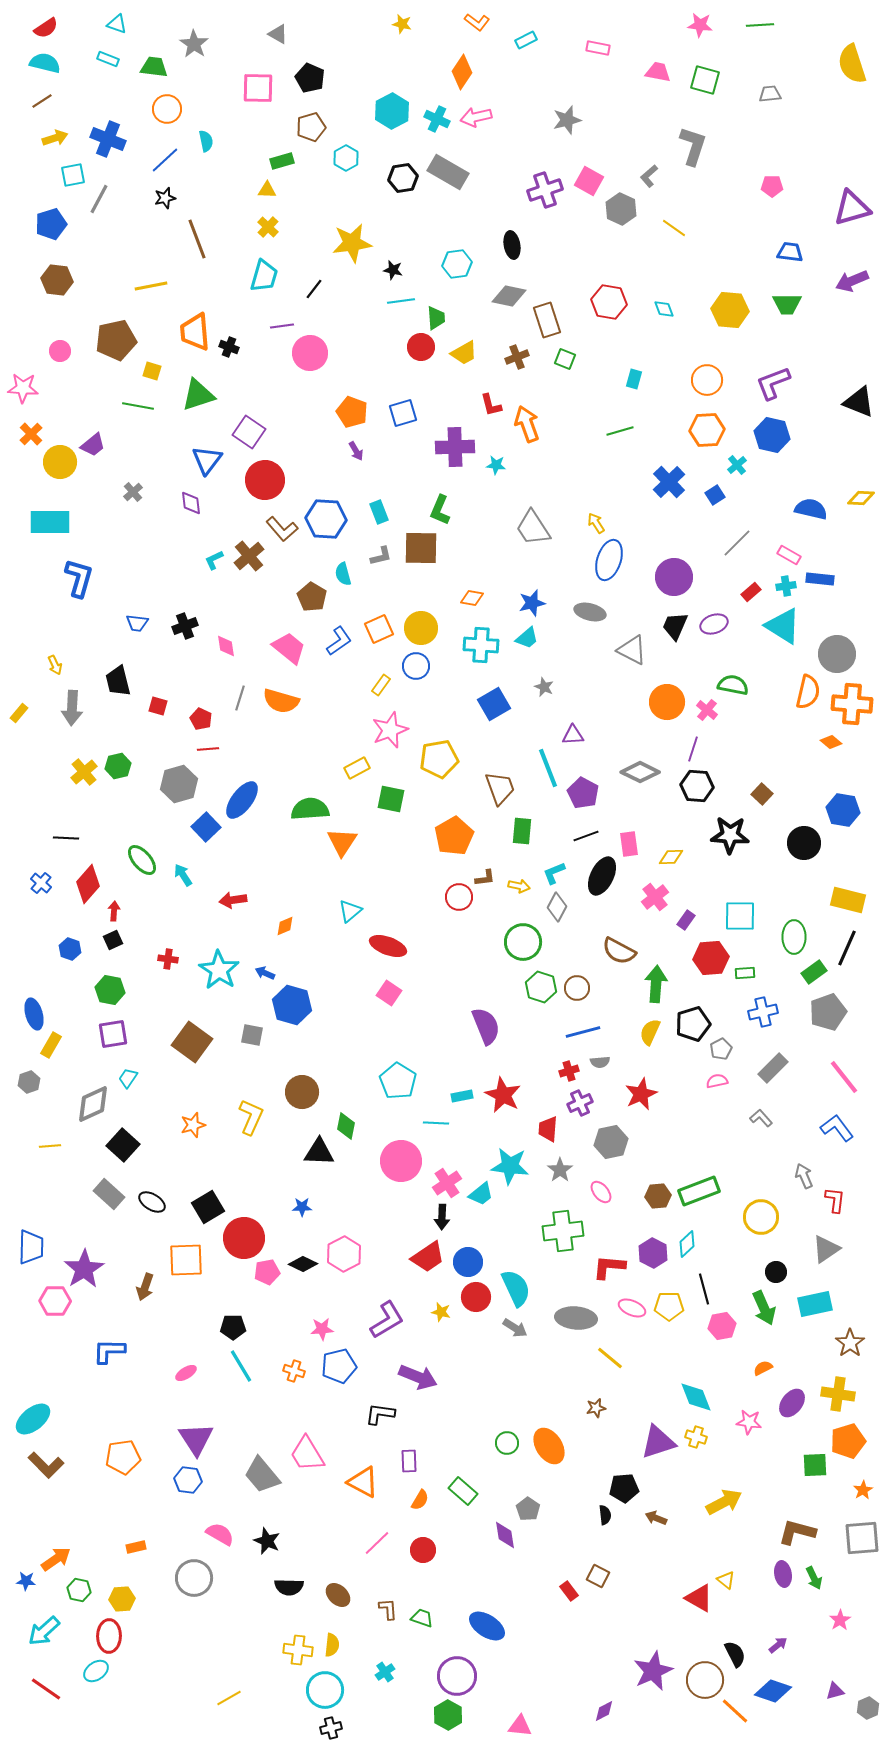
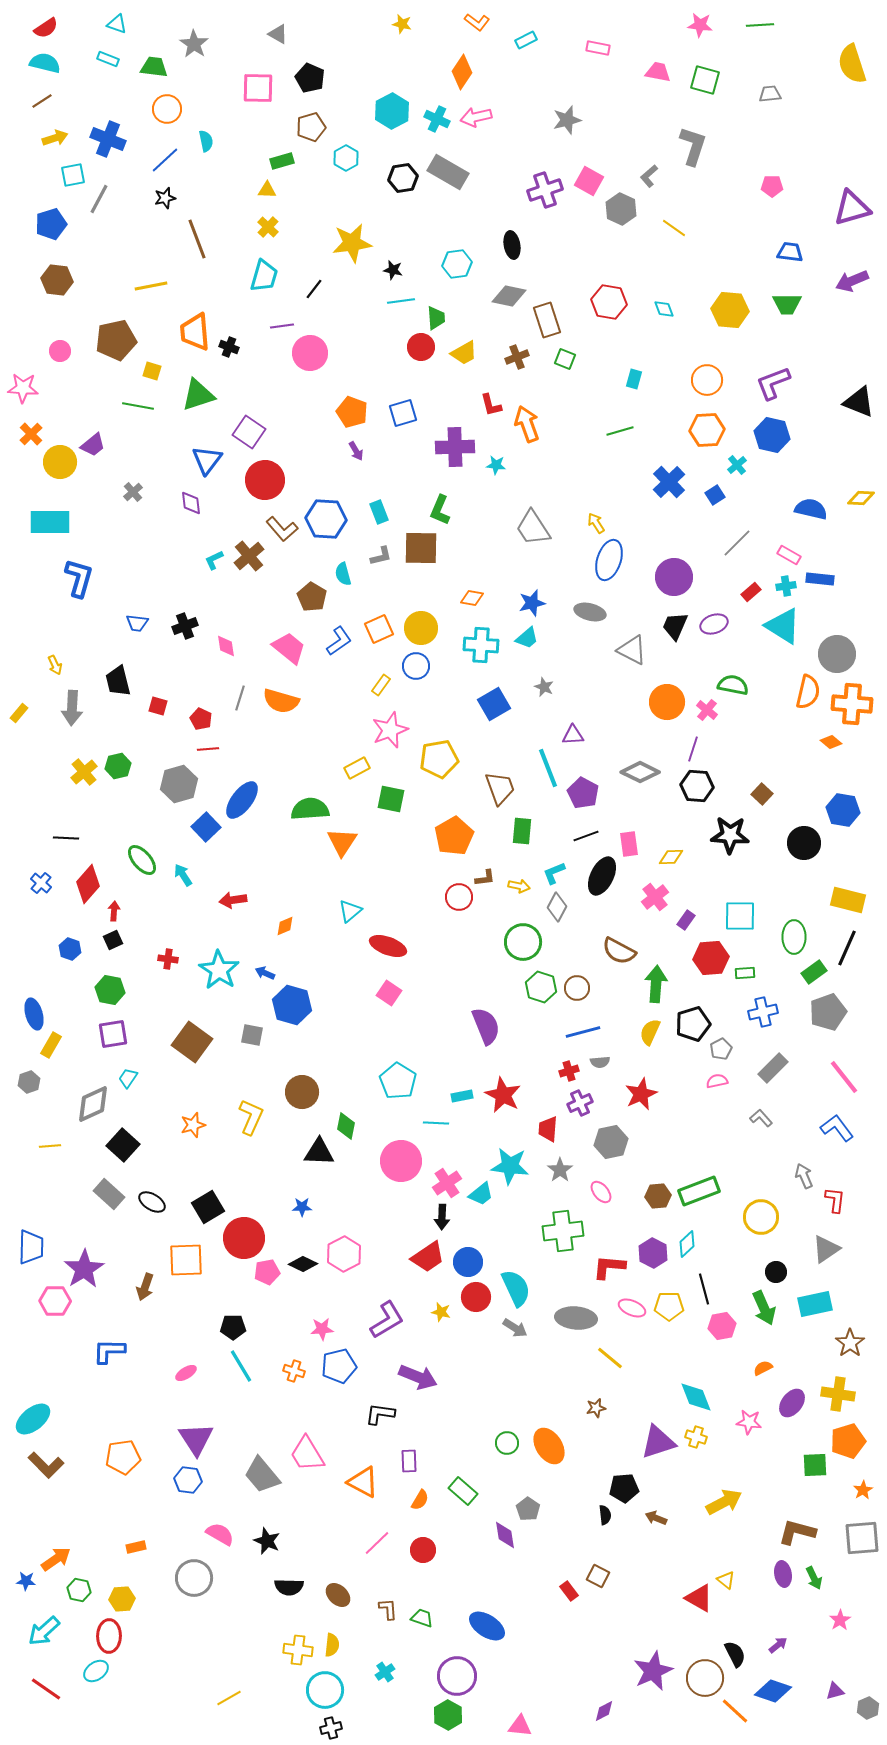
brown circle at (705, 1680): moved 2 px up
